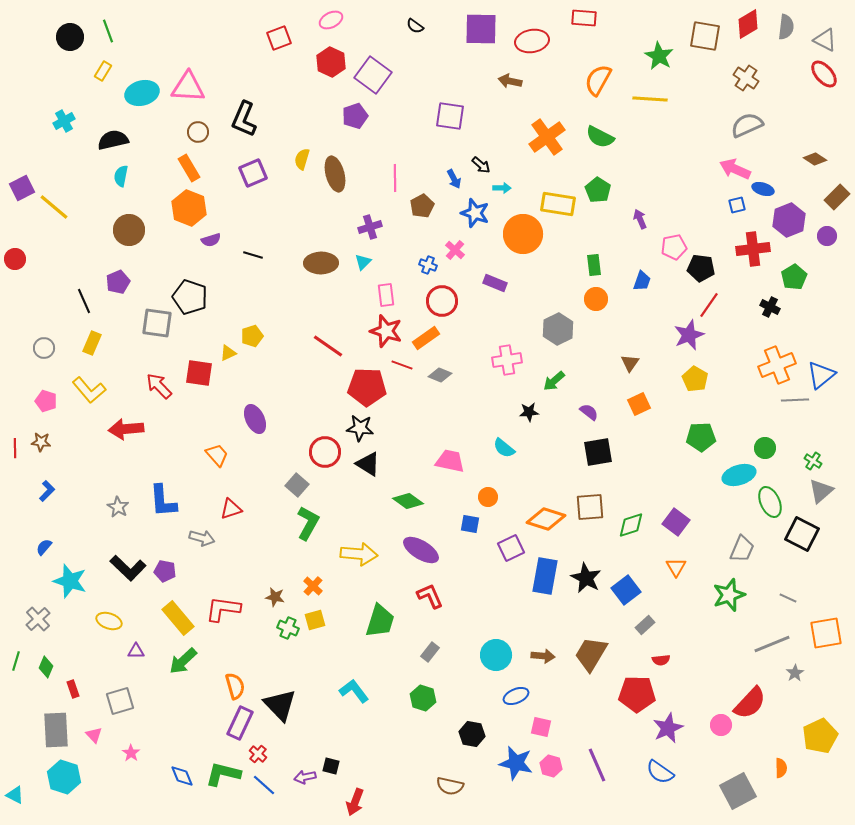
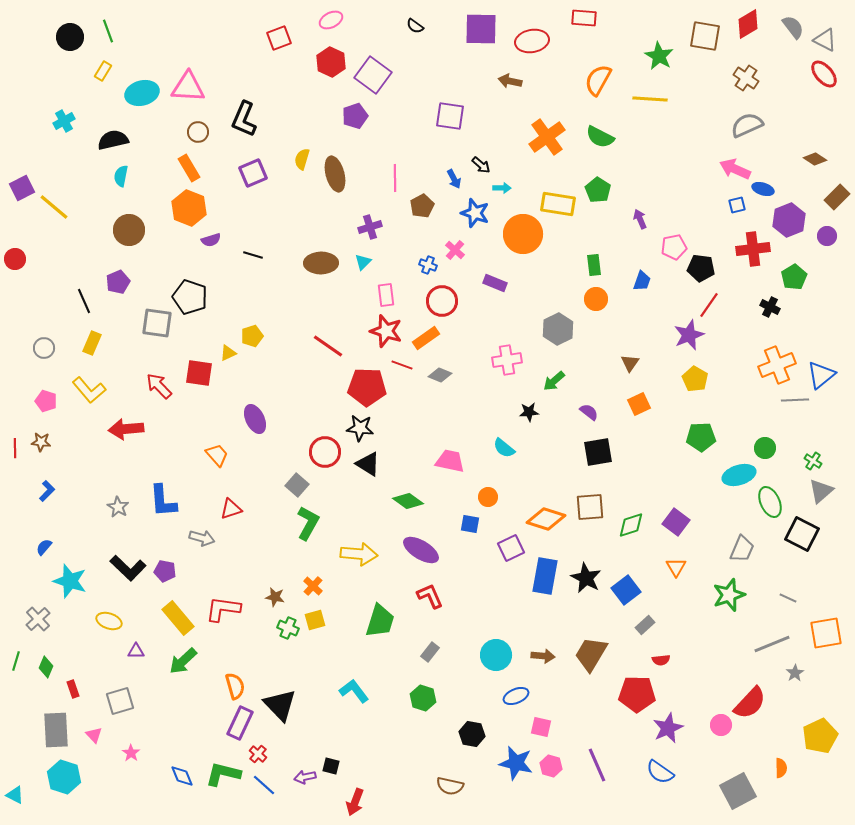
gray semicircle at (786, 27): moved 7 px right; rotated 45 degrees counterclockwise
